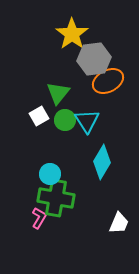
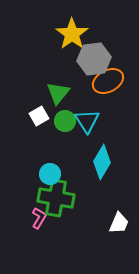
green circle: moved 1 px down
